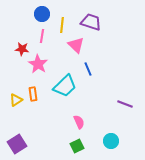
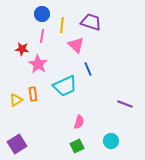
cyan trapezoid: rotated 20 degrees clockwise
pink semicircle: rotated 40 degrees clockwise
